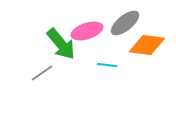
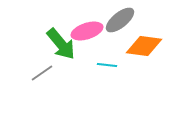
gray ellipse: moved 5 px left, 3 px up
orange diamond: moved 3 px left, 1 px down
